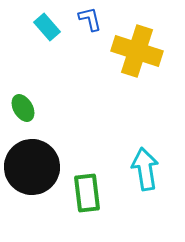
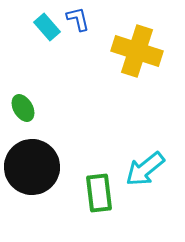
blue L-shape: moved 12 px left
cyan arrow: rotated 120 degrees counterclockwise
green rectangle: moved 12 px right
